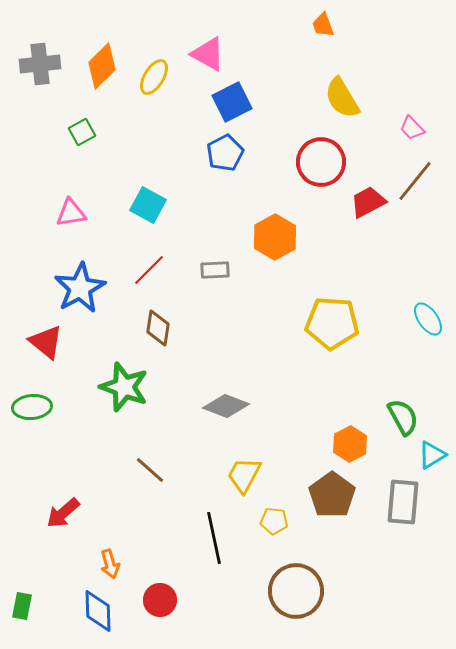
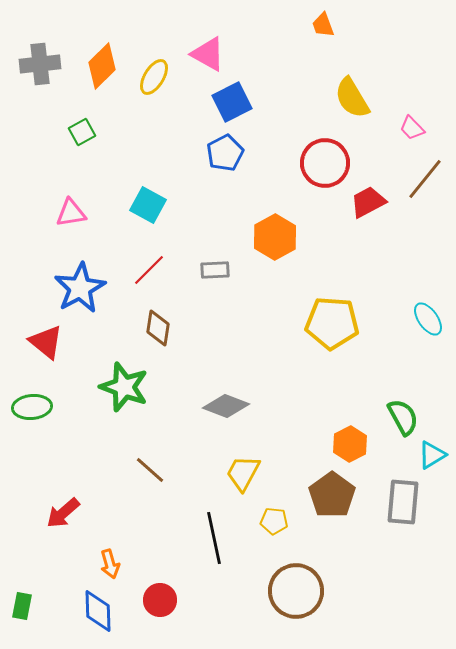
yellow semicircle at (342, 98): moved 10 px right
red circle at (321, 162): moved 4 px right, 1 px down
brown line at (415, 181): moved 10 px right, 2 px up
yellow trapezoid at (244, 475): moved 1 px left, 2 px up
